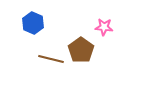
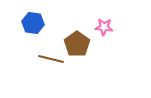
blue hexagon: rotated 15 degrees counterclockwise
brown pentagon: moved 4 px left, 6 px up
